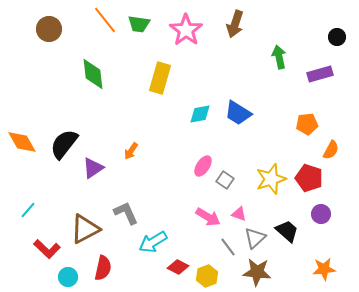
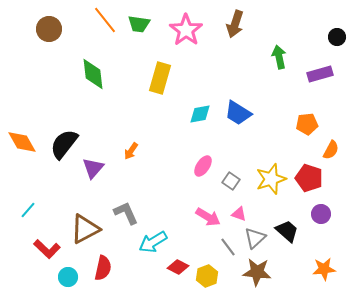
purple triangle: rotated 15 degrees counterclockwise
gray square: moved 6 px right, 1 px down
